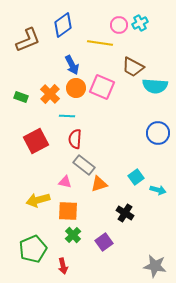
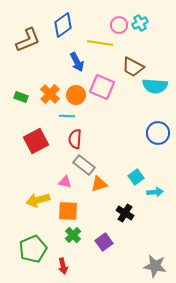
blue arrow: moved 5 px right, 3 px up
orange circle: moved 7 px down
cyan arrow: moved 3 px left, 2 px down; rotated 21 degrees counterclockwise
